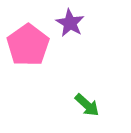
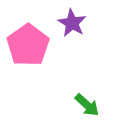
purple star: moved 2 px right
